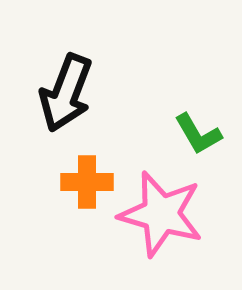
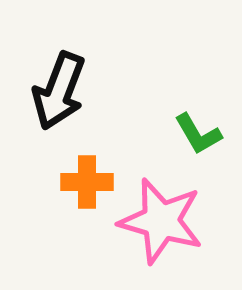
black arrow: moved 7 px left, 2 px up
pink star: moved 7 px down
